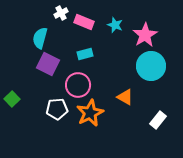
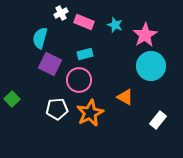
purple square: moved 2 px right
pink circle: moved 1 px right, 5 px up
